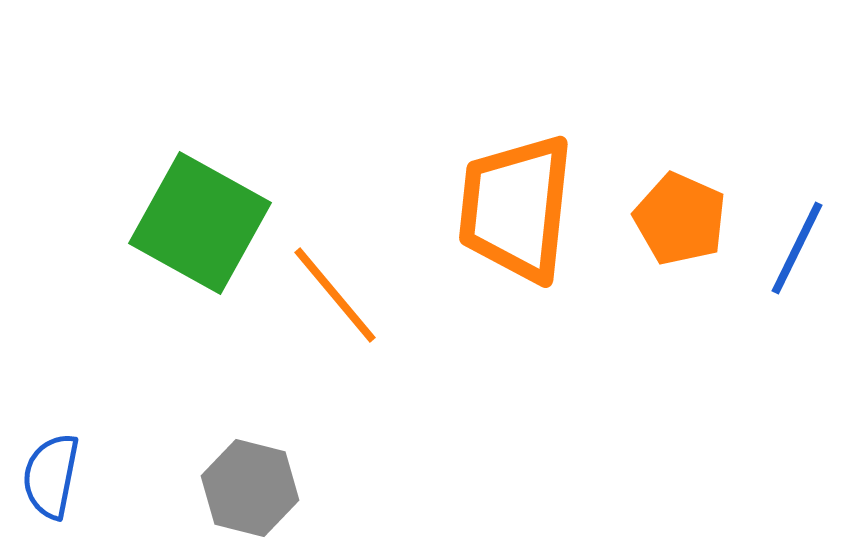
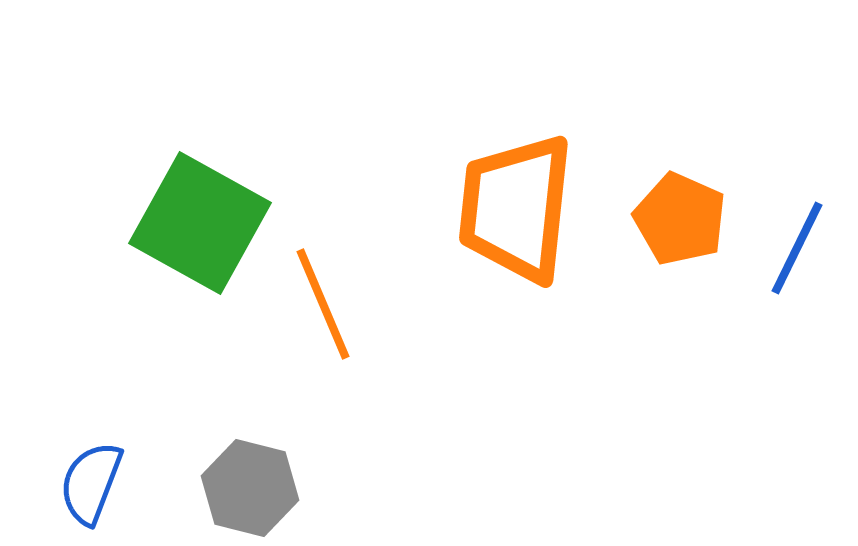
orange line: moved 12 px left, 9 px down; rotated 17 degrees clockwise
blue semicircle: moved 40 px right, 7 px down; rotated 10 degrees clockwise
